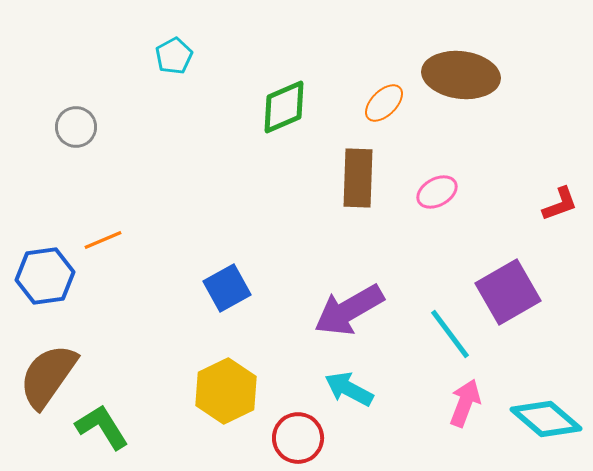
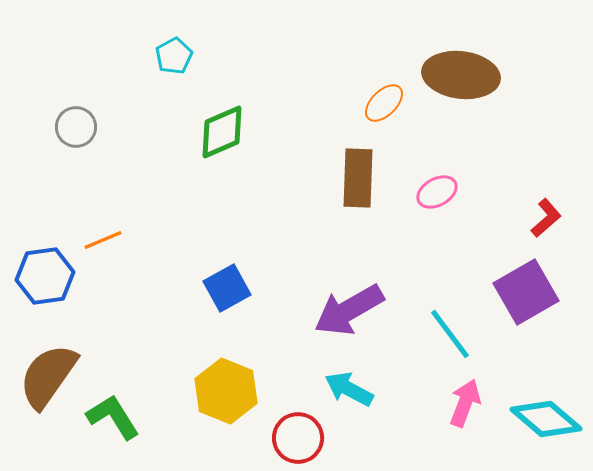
green diamond: moved 62 px left, 25 px down
red L-shape: moved 14 px left, 14 px down; rotated 21 degrees counterclockwise
purple square: moved 18 px right
yellow hexagon: rotated 12 degrees counterclockwise
green L-shape: moved 11 px right, 10 px up
